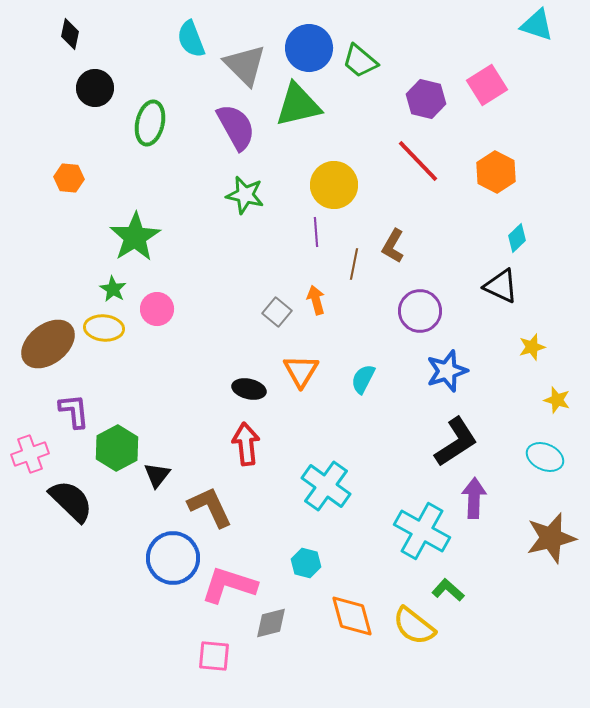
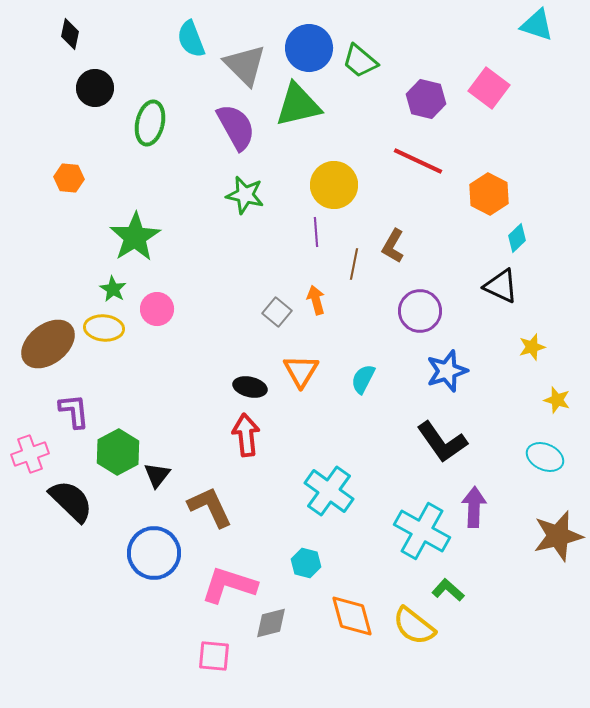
pink square at (487, 85): moved 2 px right, 3 px down; rotated 21 degrees counterclockwise
red line at (418, 161): rotated 21 degrees counterclockwise
orange hexagon at (496, 172): moved 7 px left, 22 px down
black ellipse at (249, 389): moved 1 px right, 2 px up
black L-shape at (456, 442): moved 14 px left; rotated 88 degrees clockwise
red arrow at (246, 444): moved 9 px up
green hexagon at (117, 448): moved 1 px right, 4 px down
cyan cross at (326, 486): moved 3 px right, 5 px down
purple arrow at (474, 498): moved 9 px down
brown star at (551, 538): moved 7 px right, 2 px up
blue circle at (173, 558): moved 19 px left, 5 px up
